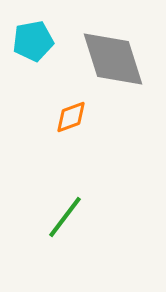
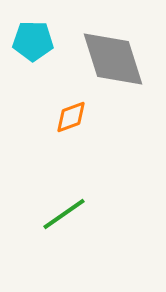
cyan pentagon: rotated 12 degrees clockwise
green line: moved 1 px left, 3 px up; rotated 18 degrees clockwise
